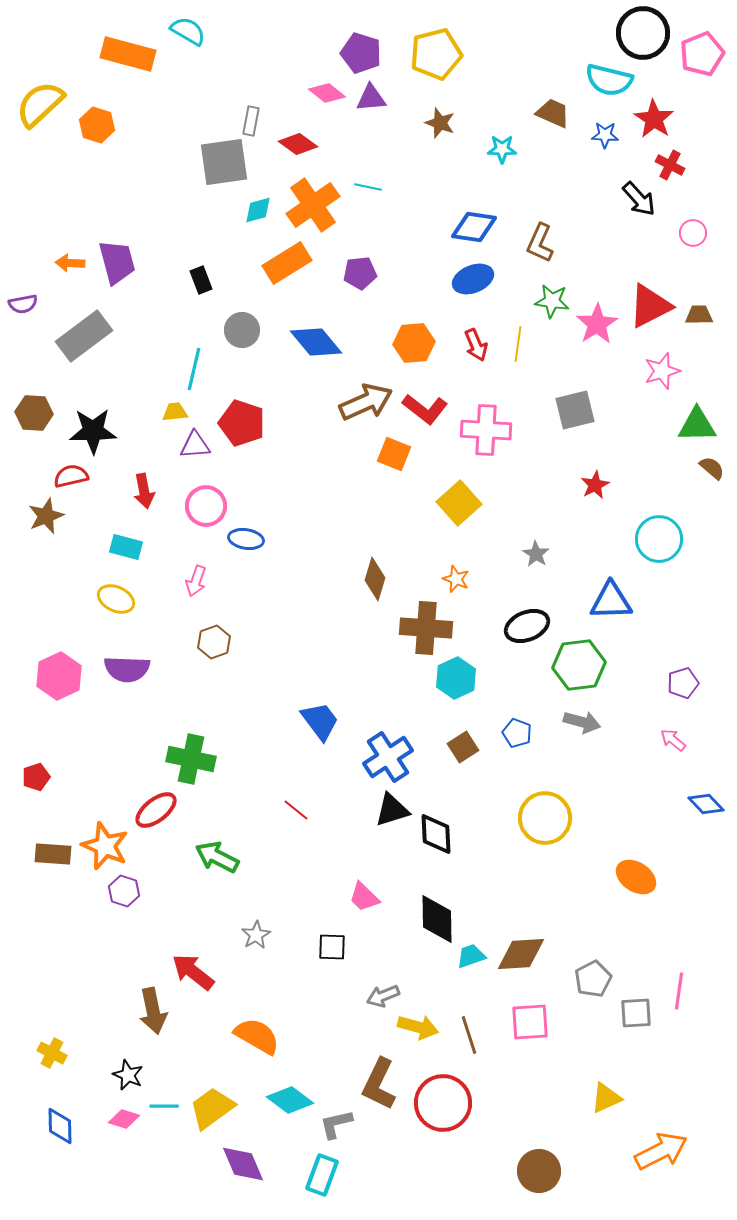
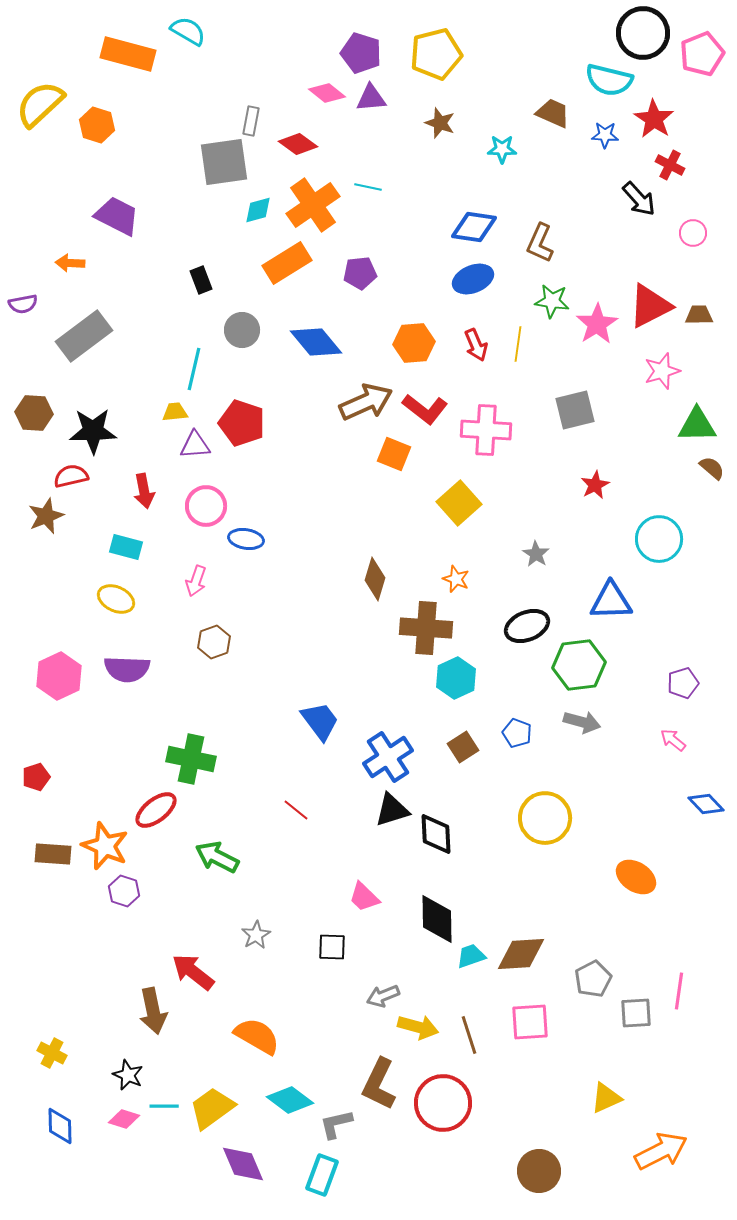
purple trapezoid at (117, 262): moved 46 px up; rotated 48 degrees counterclockwise
